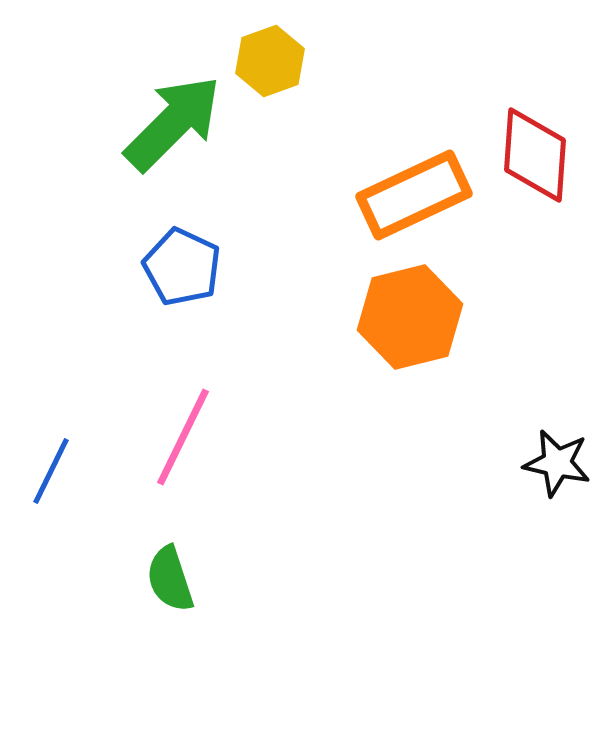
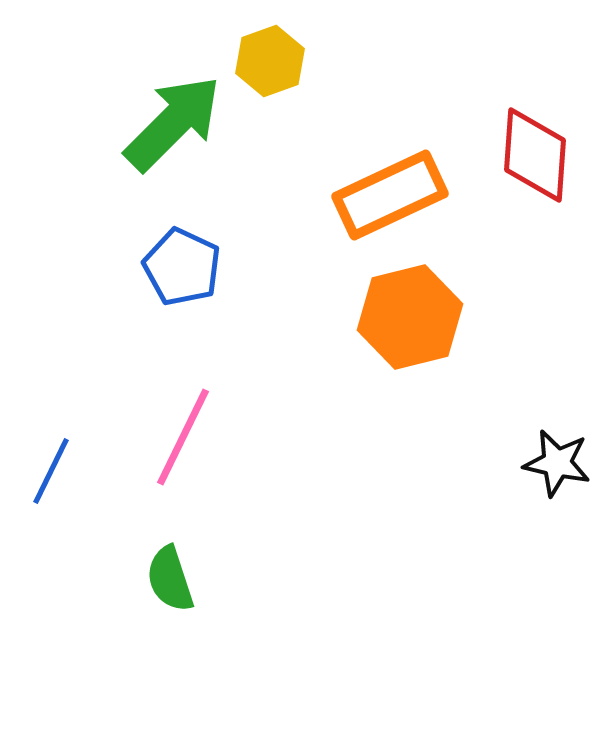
orange rectangle: moved 24 px left
